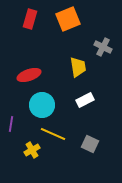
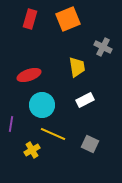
yellow trapezoid: moved 1 px left
